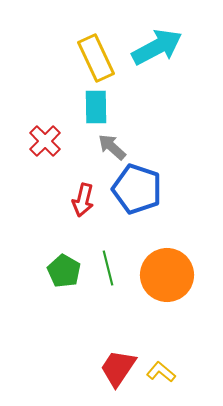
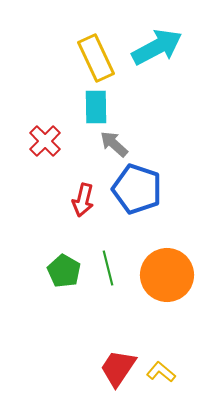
gray arrow: moved 2 px right, 3 px up
